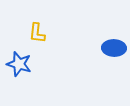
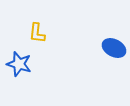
blue ellipse: rotated 25 degrees clockwise
